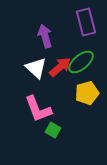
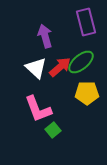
yellow pentagon: rotated 15 degrees clockwise
green square: rotated 21 degrees clockwise
